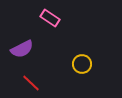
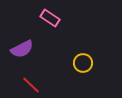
yellow circle: moved 1 px right, 1 px up
red line: moved 2 px down
